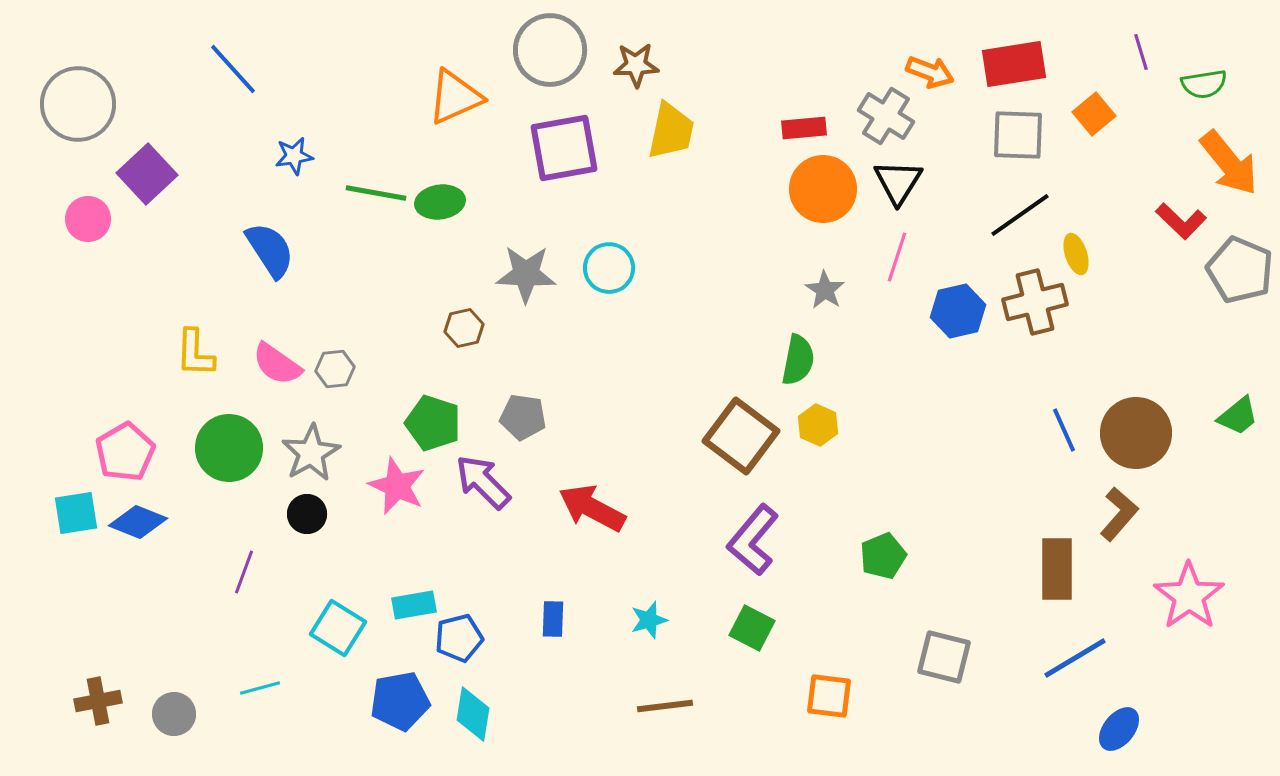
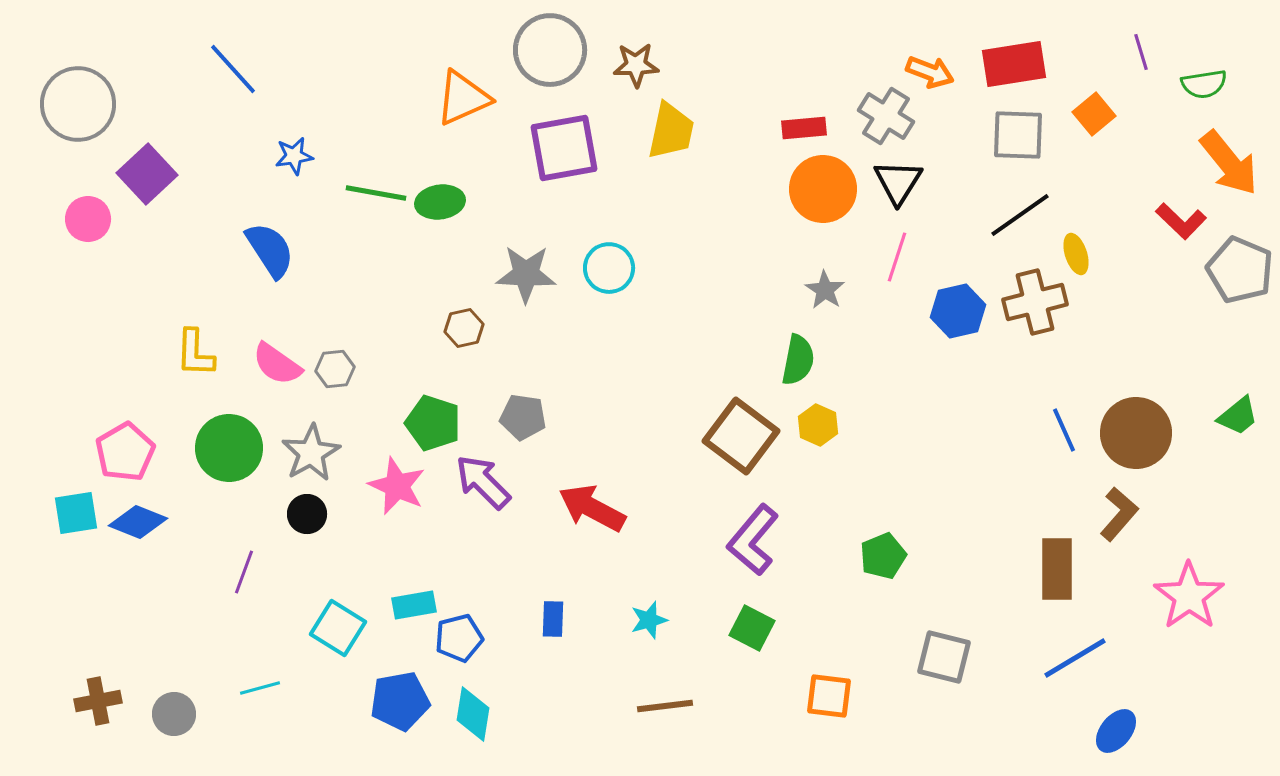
orange triangle at (455, 97): moved 8 px right, 1 px down
blue ellipse at (1119, 729): moved 3 px left, 2 px down
